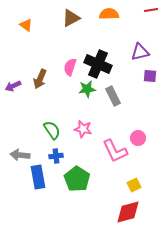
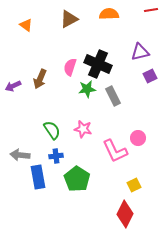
brown triangle: moved 2 px left, 1 px down
purple square: rotated 32 degrees counterclockwise
red diamond: moved 3 px left, 2 px down; rotated 48 degrees counterclockwise
